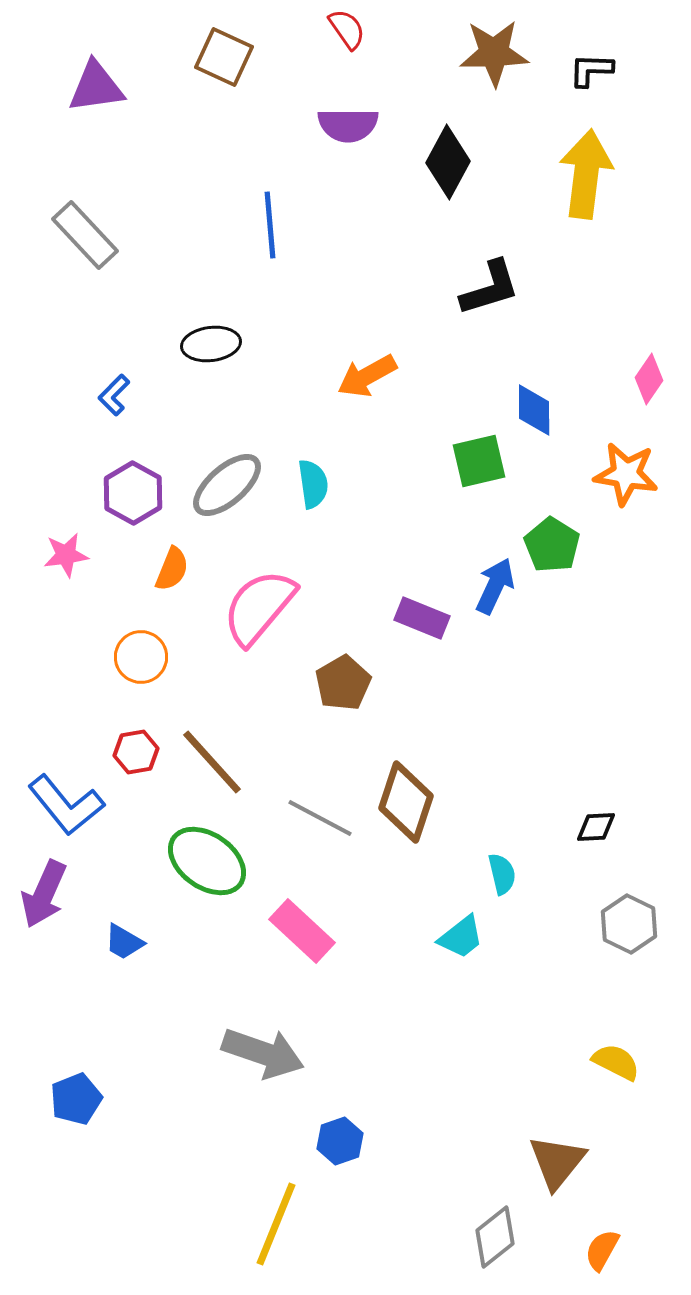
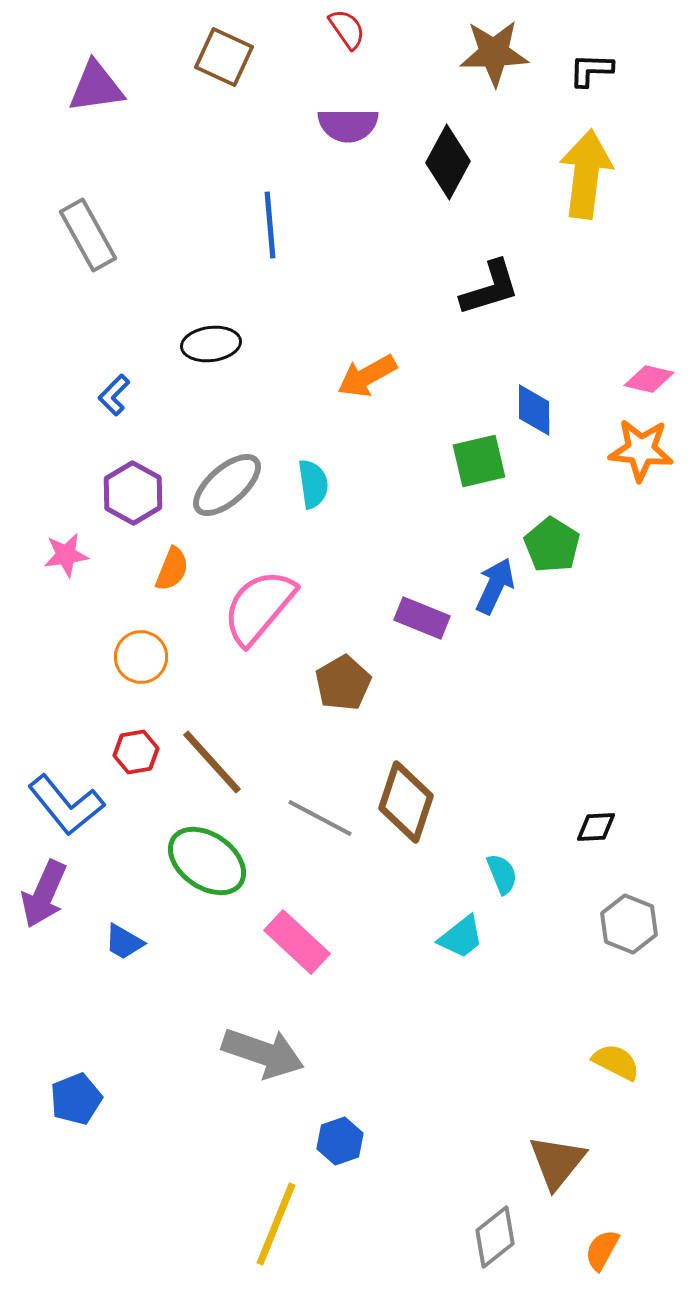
gray rectangle at (85, 235): moved 3 px right; rotated 14 degrees clockwise
pink diamond at (649, 379): rotated 69 degrees clockwise
orange star at (626, 474): moved 15 px right, 24 px up; rotated 4 degrees counterclockwise
cyan semicircle at (502, 874): rotated 9 degrees counterclockwise
gray hexagon at (629, 924): rotated 4 degrees counterclockwise
pink rectangle at (302, 931): moved 5 px left, 11 px down
